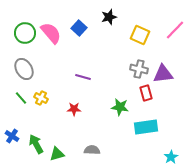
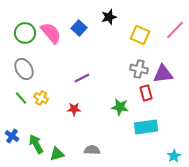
purple line: moved 1 px left, 1 px down; rotated 42 degrees counterclockwise
cyan star: moved 3 px right, 1 px up
